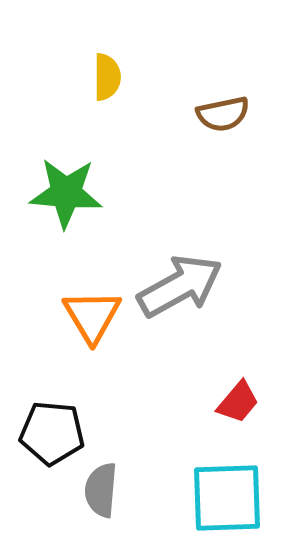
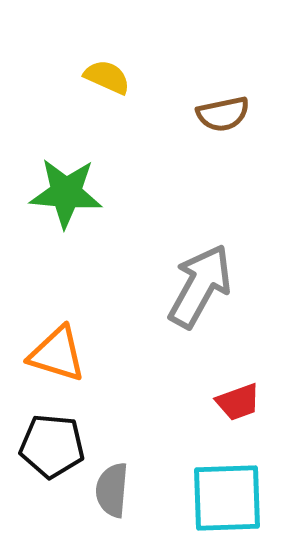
yellow semicircle: rotated 66 degrees counterclockwise
gray arrow: moved 20 px right; rotated 32 degrees counterclockwise
orange triangle: moved 35 px left, 38 px down; rotated 42 degrees counterclockwise
red trapezoid: rotated 30 degrees clockwise
black pentagon: moved 13 px down
gray semicircle: moved 11 px right
